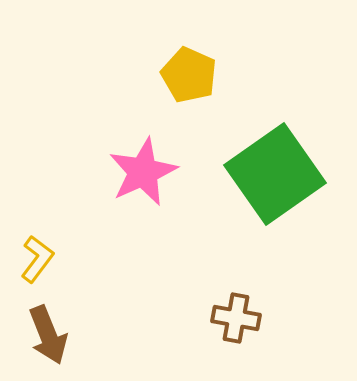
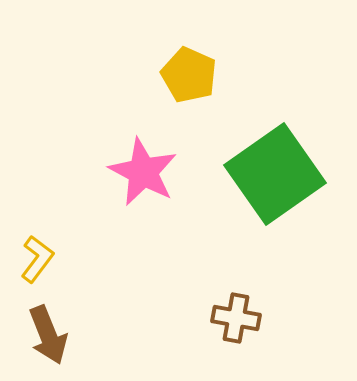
pink star: rotated 20 degrees counterclockwise
